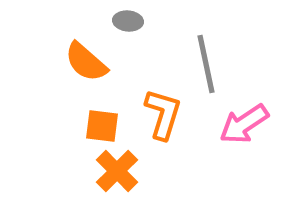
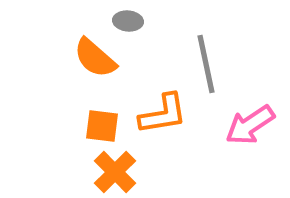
orange semicircle: moved 9 px right, 4 px up
orange L-shape: rotated 64 degrees clockwise
pink arrow: moved 6 px right, 1 px down
orange cross: moved 2 px left, 1 px down
